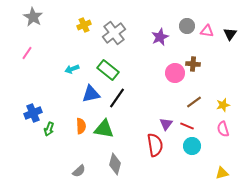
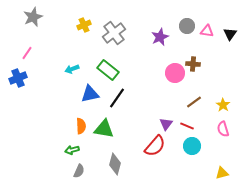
gray star: rotated 18 degrees clockwise
blue triangle: moved 1 px left
yellow star: rotated 24 degrees counterclockwise
blue cross: moved 15 px left, 35 px up
green arrow: moved 23 px right, 21 px down; rotated 56 degrees clockwise
red semicircle: moved 1 px down; rotated 50 degrees clockwise
gray semicircle: rotated 24 degrees counterclockwise
